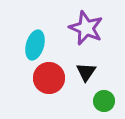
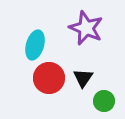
black triangle: moved 3 px left, 6 px down
